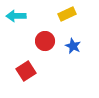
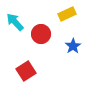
cyan arrow: moved 1 px left, 6 px down; rotated 48 degrees clockwise
red circle: moved 4 px left, 7 px up
blue star: rotated 14 degrees clockwise
